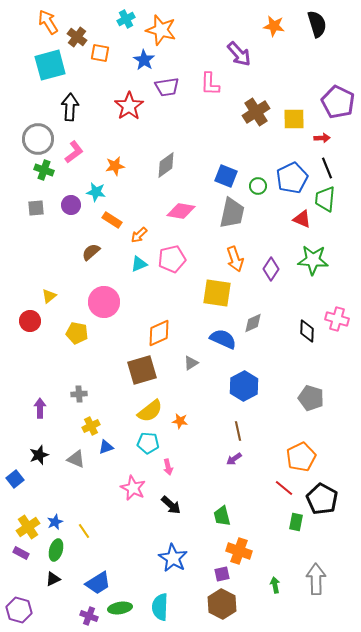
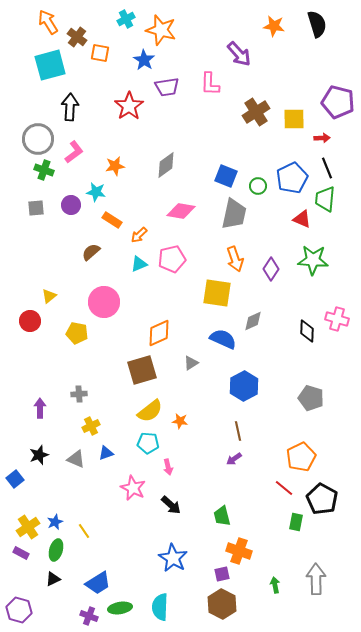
purple pentagon at (338, 102): rotated 12 degrees counterclockwise
gray trapezoid at (232, 213): moved 2 px right, 1 px down
gray diamond at (253, 323): moved 2 px up
blue triangle at (106, 447): moved 6 px down
